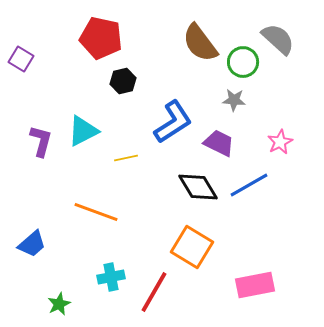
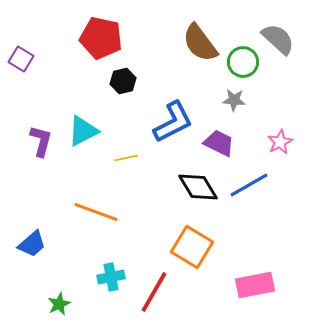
blue L-shape: rotated 6 degrees clockwise
